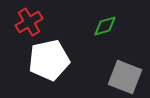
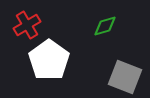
red cross: moved 2 px left, 3 px down
white pentagon: rotated 24 degrees counterclockwise
